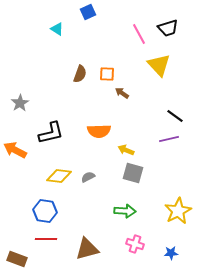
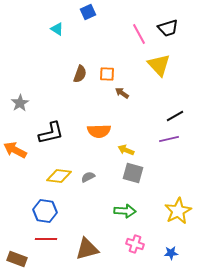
black line: rotated 66 degrees counterclockwise
